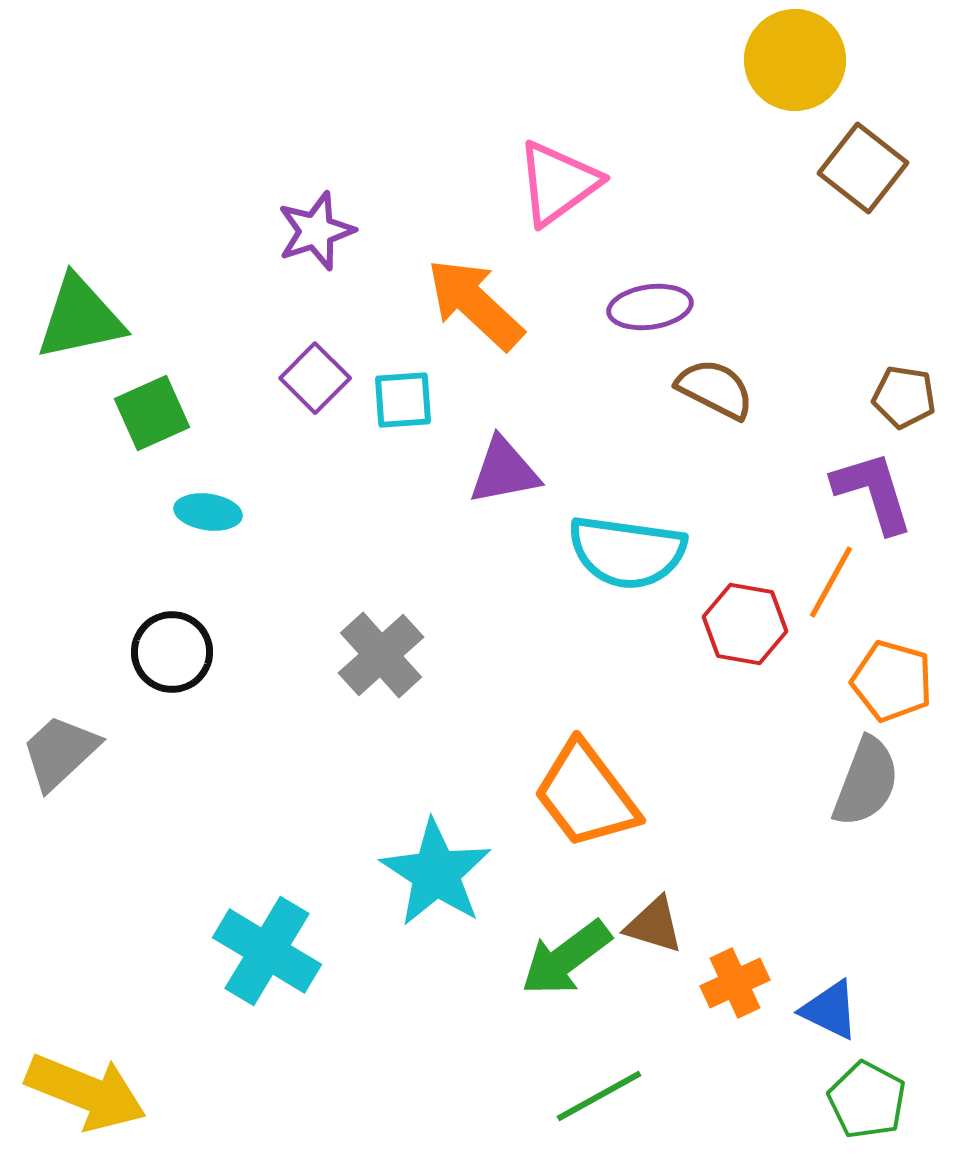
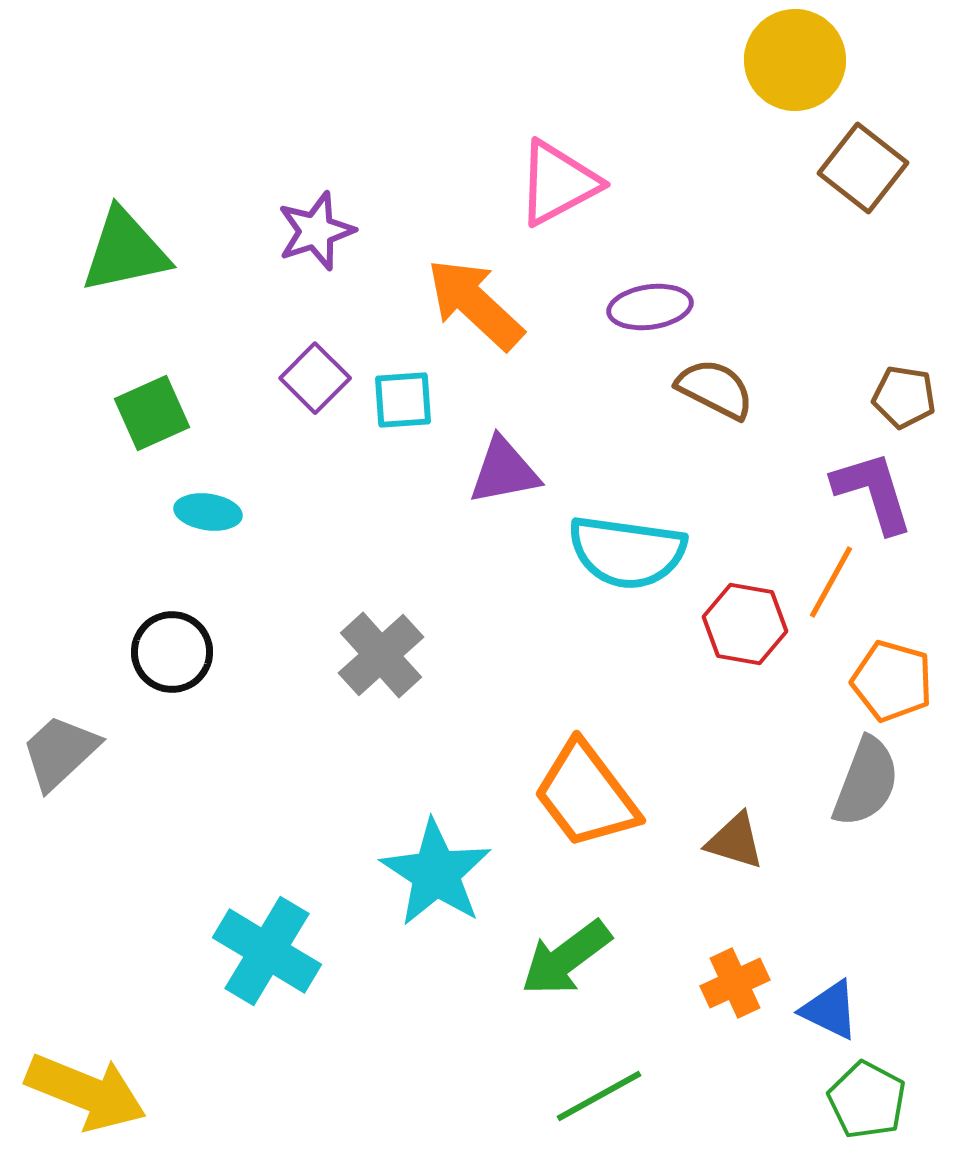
pink triangle: rotated 8 degrees clockwise
green triangle: moved 45 px right, 67 px up
brown triangle: moved 81 px right, 84 px up
